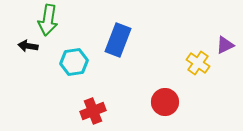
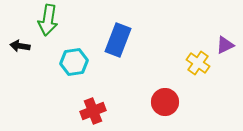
black arrow: moved 8 px left
